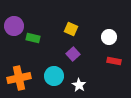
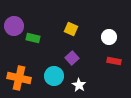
purple square: moved 1 px left, 4 px down
orange cross: rotated 25 degrees clockwise
